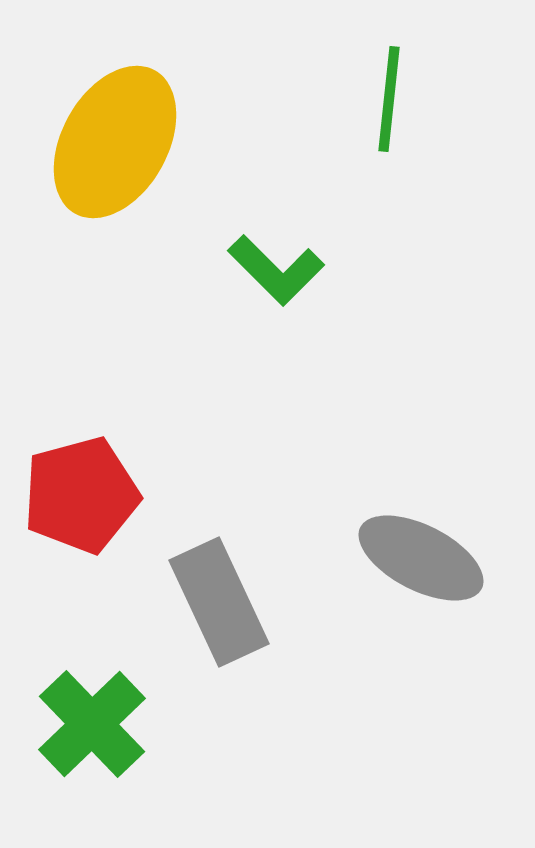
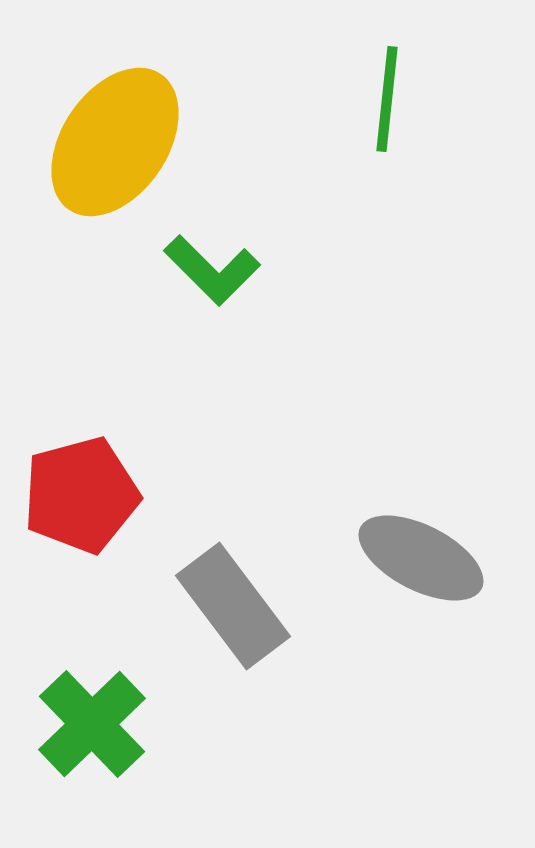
green line: moved 2 px left
yellow ellipse: rotated 5 degrees clockwise
green L-shape: moved 64 px left
gray rectangle: moved 14 px right, 4 px down; rotated 12 degrees counterclockwise
